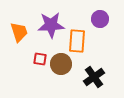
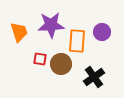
purple circle: moved 2 px right, 13 px down
